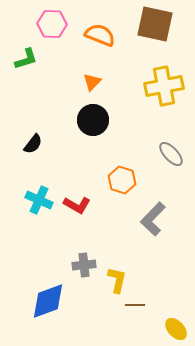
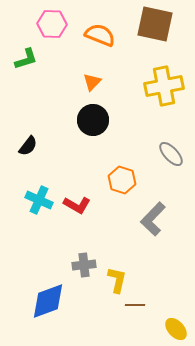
black semicircle: moved 5 px left, 2 px down
